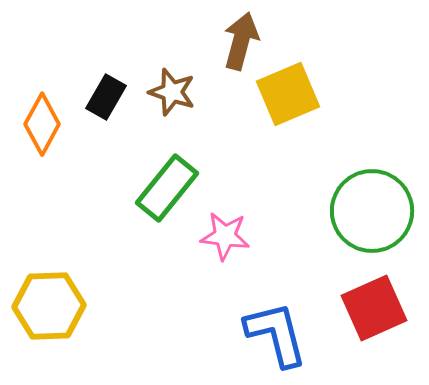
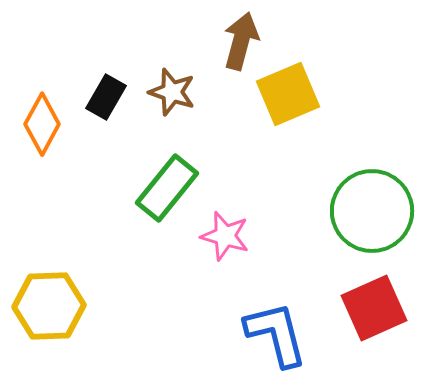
pink star: rotated 9 degrees clockwise
